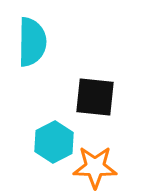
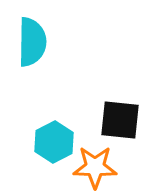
black square: moved 25 px right, 23 px down
